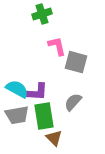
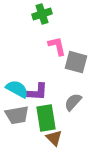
green rectangle: moved 2 px right, 2 px down
